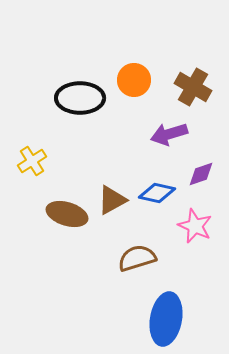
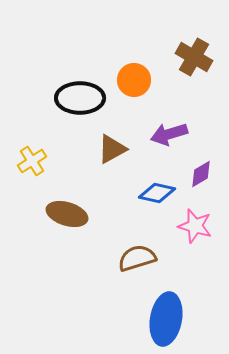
brown cross: moved 1 px right, 30 px up
purple diamond: rotated 12 degrees counterclockwise
brown triangle: moved 51 px up
pink star: rotated 8 degrees counterclockwise
